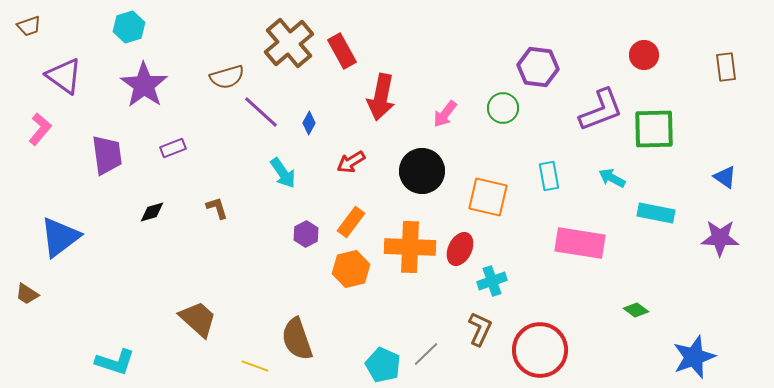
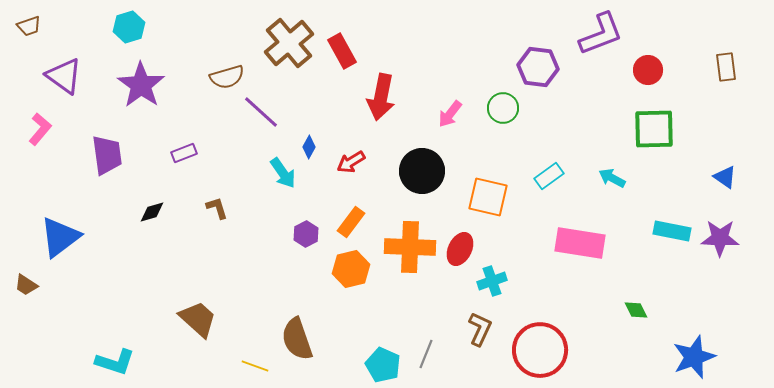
red circle at (644, 55): moved 4 px right, 15 px down
purple star at (144, 85): moved 3 px left
purple L-shape at (601, 110): moved 76 px up
pink arrow at (445, 114): moved 5 px right
blue diamond at (309, 123): moved 24 px down
purple rectangle at (173, 148): moved 11 px right, 5 px down
cyan rectangle at (549, 176): rotated 64 degrees clockwise
cyan rectangle at (656, 213): moved 16 px right, 18 px down
brown trapezoid at (27, 294): moved 1 px left, 9 px up
green diamond at (636, 310): rotated 25 degrees clockwise
gray line at (426, 354): rotated 24 degrees counterclockwise
